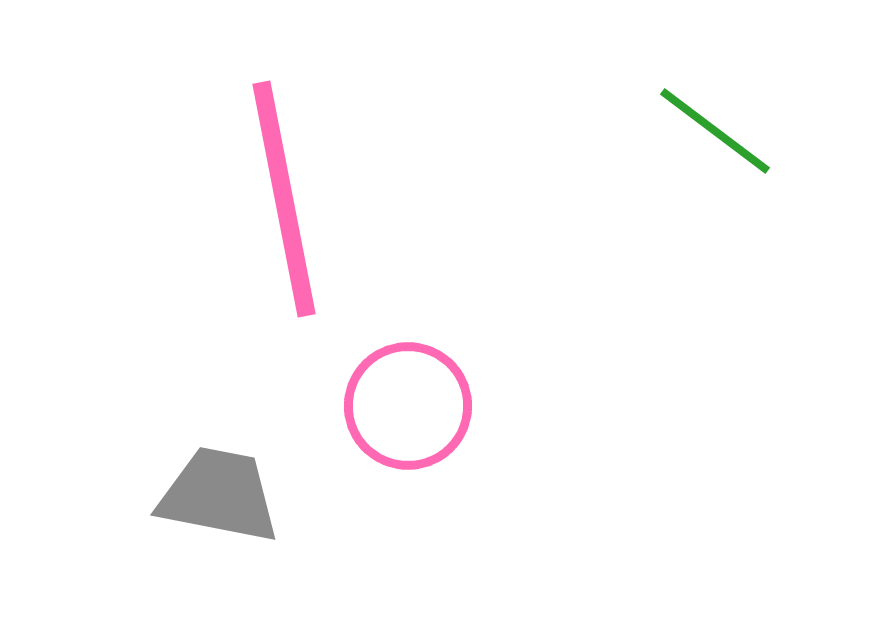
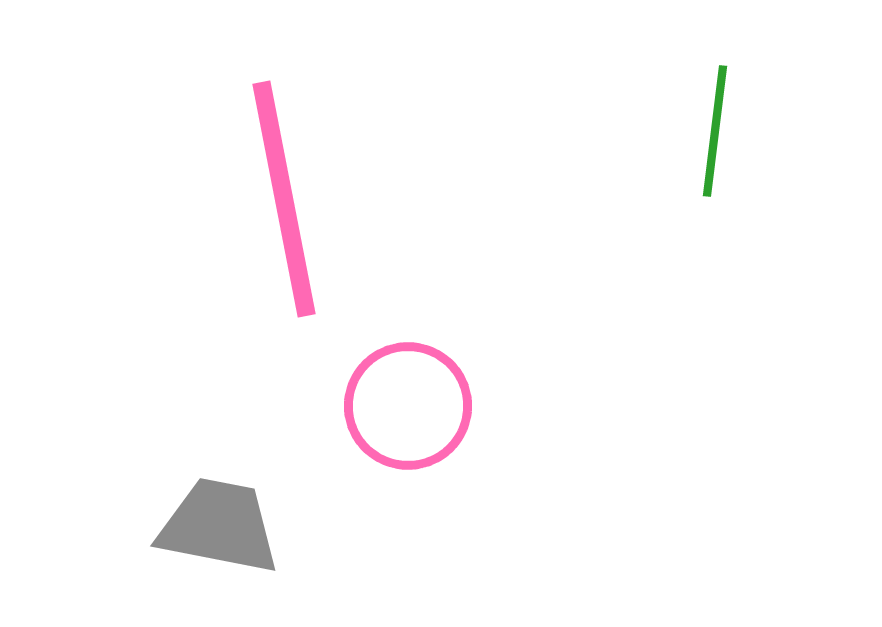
green line: rotated 60 degrees clockwise
gray trapezoid: moved 31 px down
